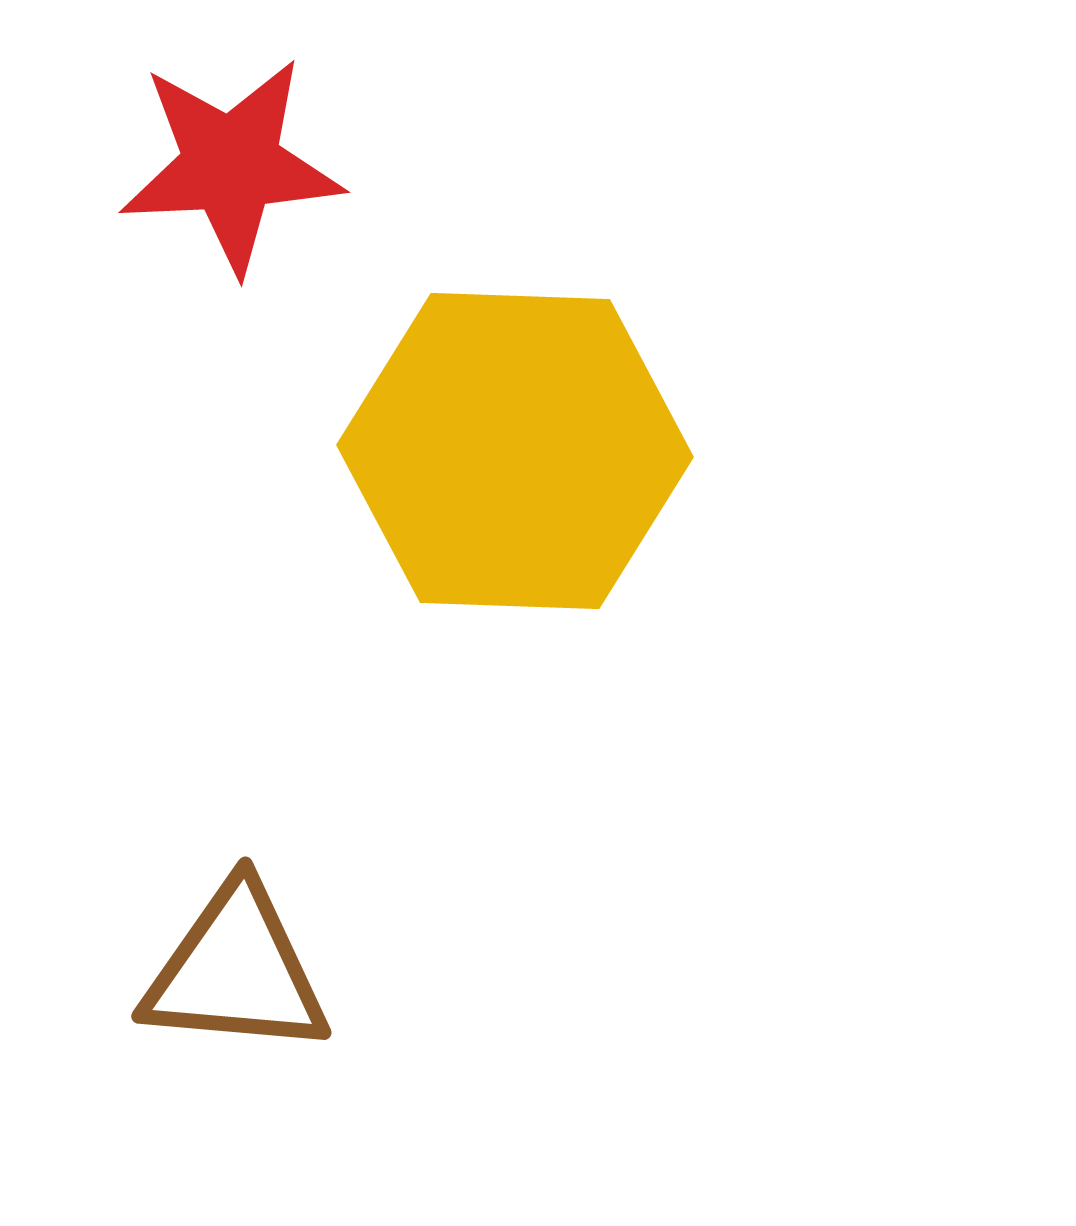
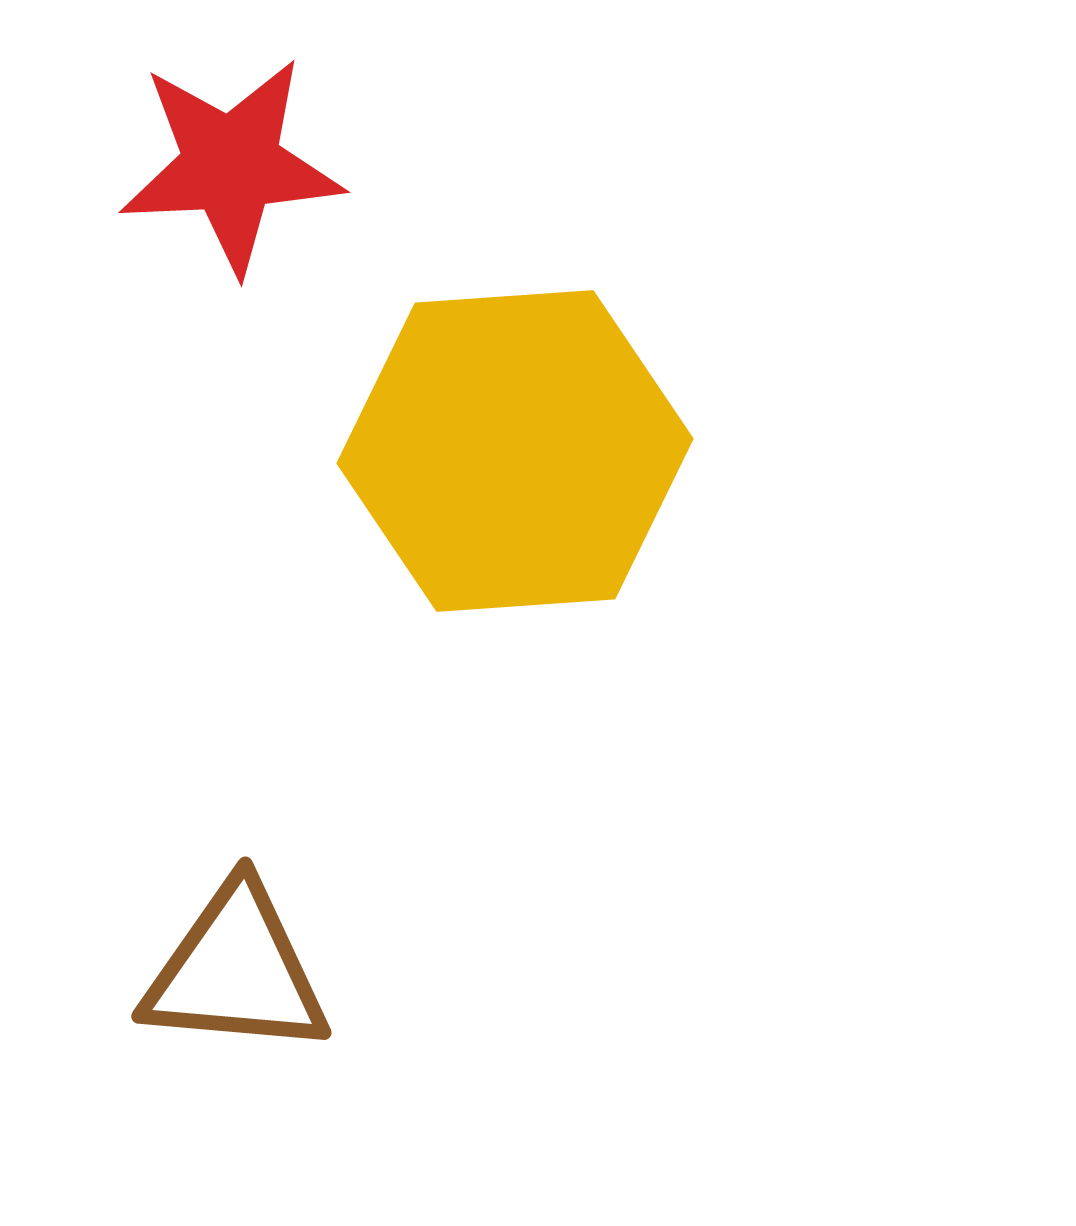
yellow hexagon: rotated 6 degrees counterclockwise
